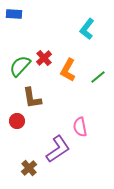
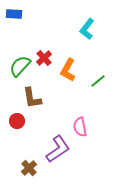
green line: moved 4 px down
